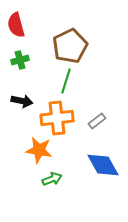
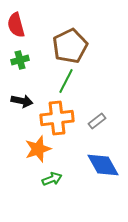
green line: rotated 10 degrees clockwise
orange star: moved 1 px left, 1 px up; rotated 28 degrees counterclockwise
